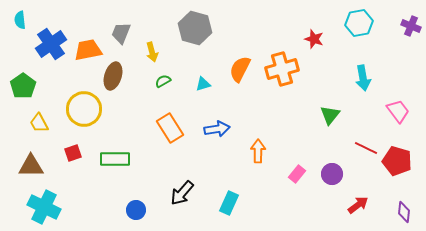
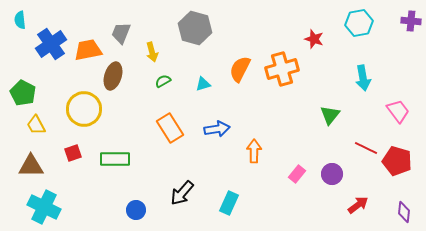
purple cross: moved 5 px up; rotated 18 degrees counterclockwise
green pentagon: moved 7 px down; rotated 10 degrees counterclockwise
yellow trapezoid: moved 3 px left, 2 px down
orange arrow: moved 4 px left
